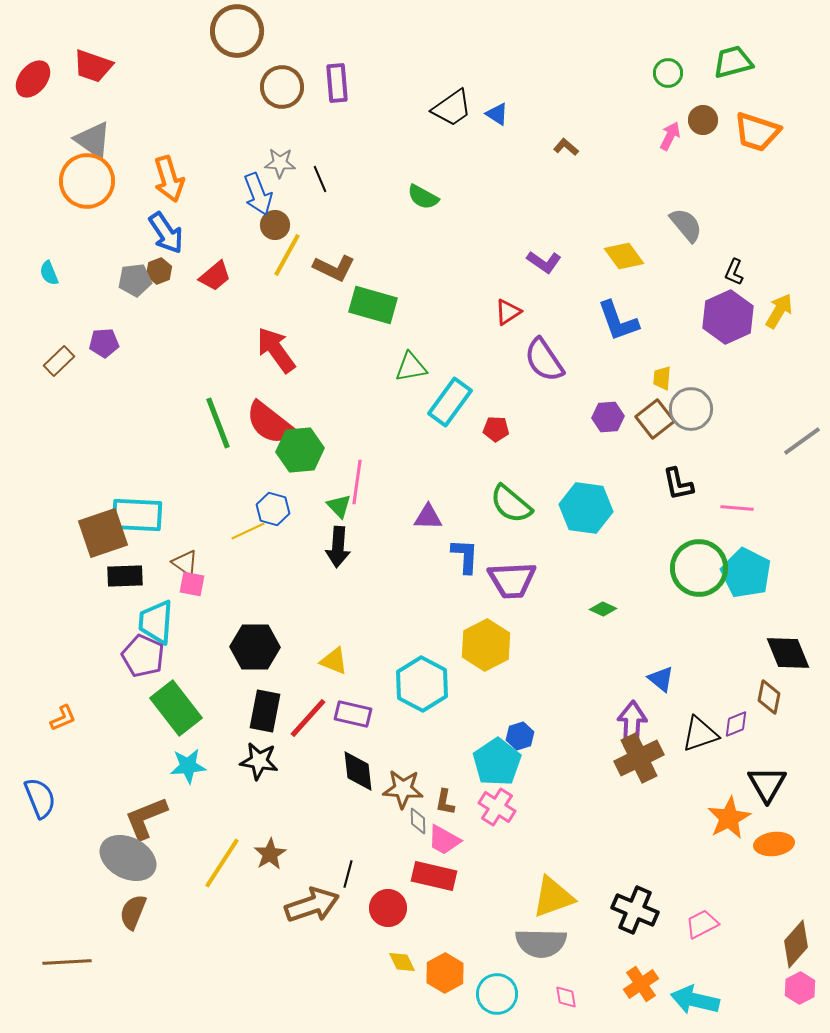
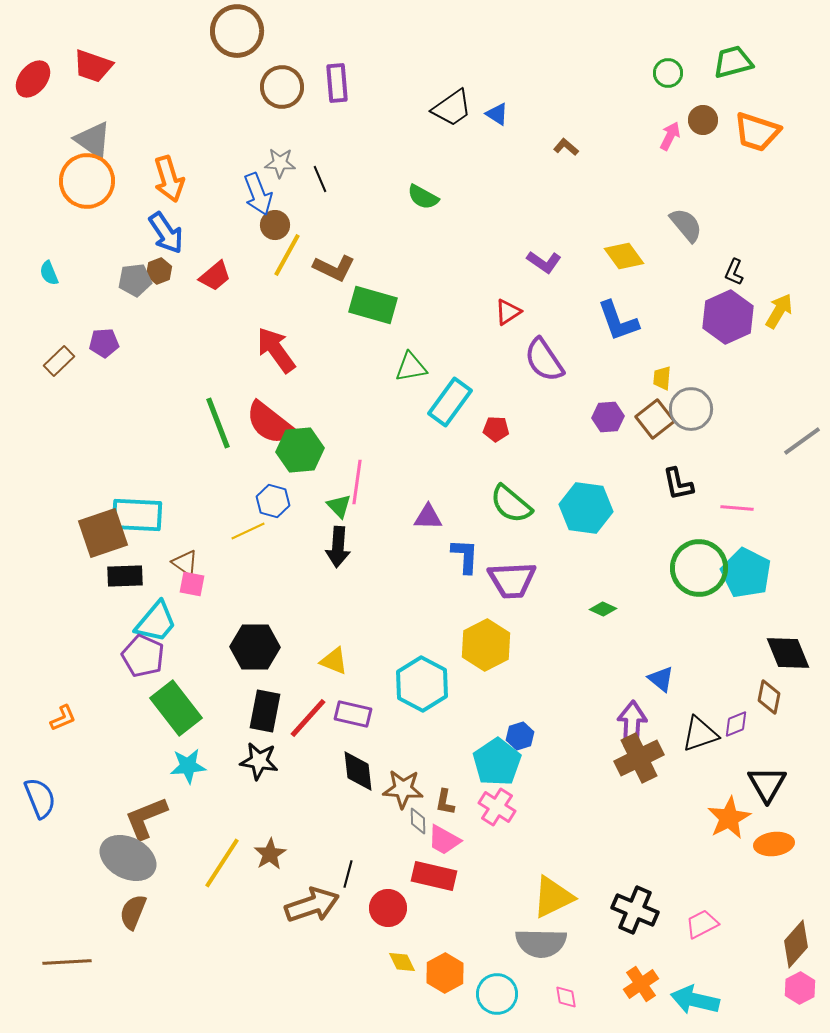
blue hexagon at (273, 509): moved 8 px up
cyan trapezoid at (156, 622): rotated 144 degrees counterclockwise
yellow triangle at (553, 897): rotated 6 degrees counterclockwise
